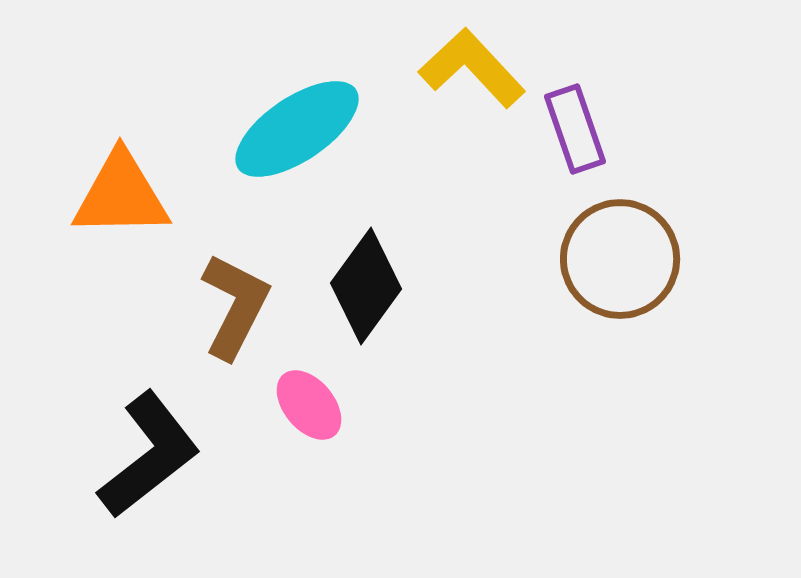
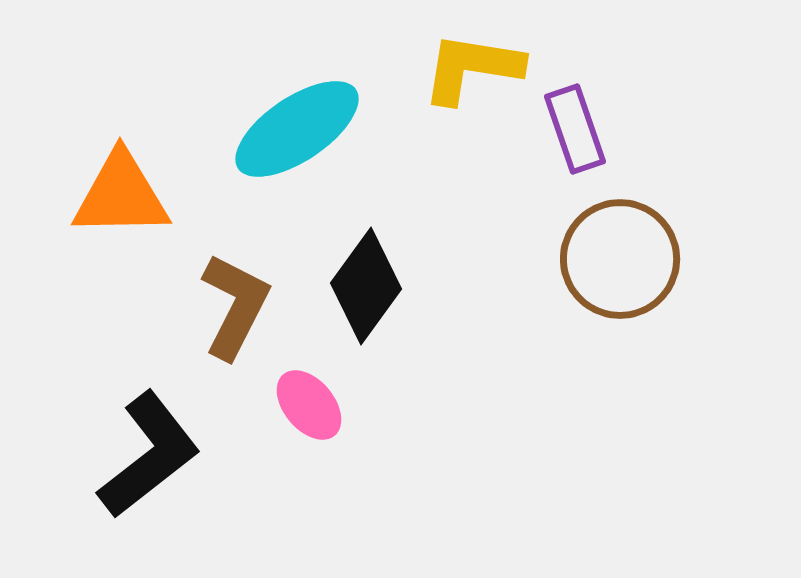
yellow L-shape: rotated 38 degrees counterclockwise
